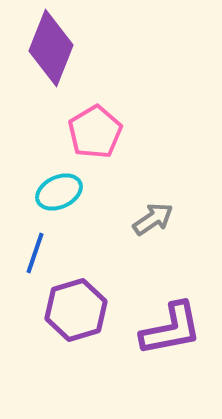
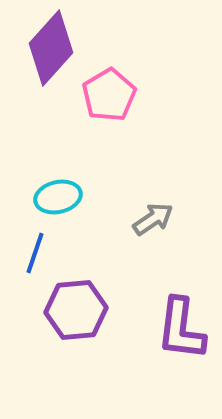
purple diamond: rotated 20 degrees clockwise
pink pentagon: moved 14 px right, 37 px up
cyan ellipse: moved 1 px left, 5 px down; rotated 12 degrees clockwise
purple hexagon: rotated 12 degrees clockwise
purple L-shape: moved 10 px right; rotated 108 degrees clockwise
